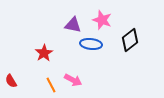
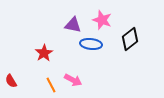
black diamond: moved 1 px up
